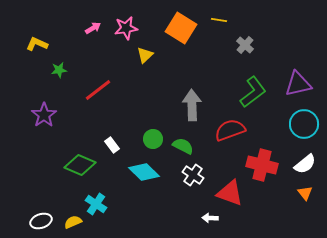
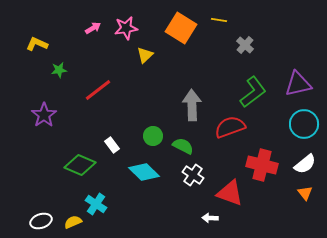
red semicircle: moved 3 px up
green circle: moved 3 px up
